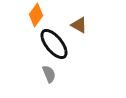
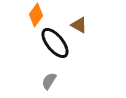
black ellipse: moved 1 px right, 1 px up
gray semicircle: moved 7 px down; rotated 126 degrees counterclockwise
